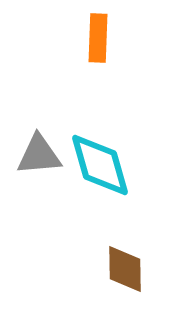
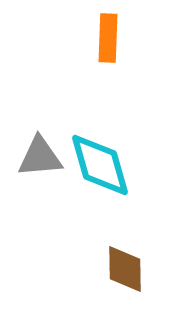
orange rectangle: moved 10 px right
gray triangle: moved 1 px right, 2 px down
